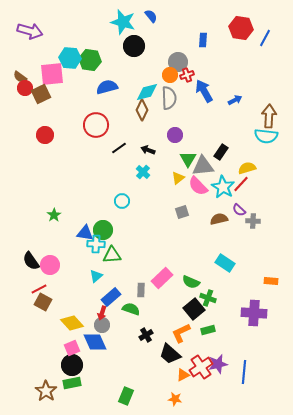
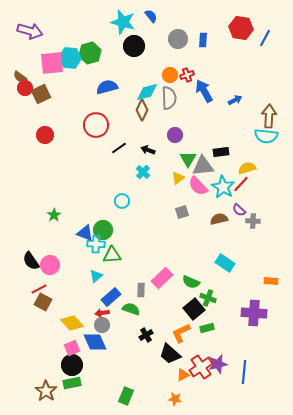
green hexagon at (90, 60): moved 7 px up; rotated 25 degrees counterclockwise
gray circle at (178, 62): moved 23 px up
pink square at (52, 74): moved 11 px up
black rectangle at (221, 152): rotated 49 degrees clockwise
blue triangle at (85, 233): rotated 12 degrees clockwise
red arrow at (102, 313): rotated 64 degrees clockwise
green rectangle at (208, 330): moved 1 px left, 2 px up
